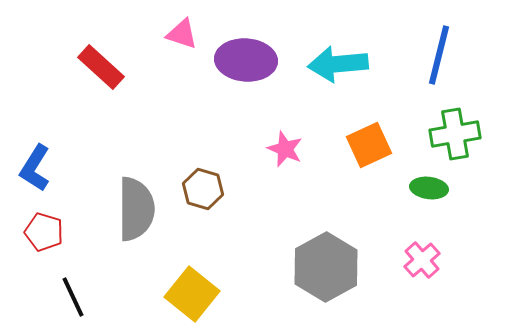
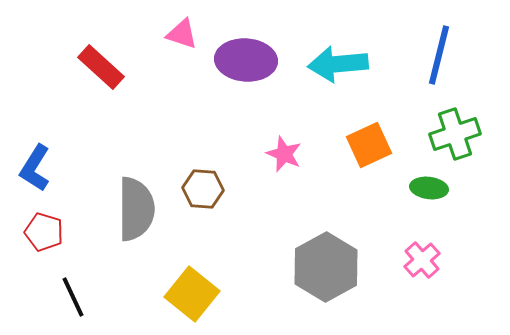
green cross: rotated 9 degrees counterclockwise
pink star: moved 1 px left, 5 px down
brown hexagon: rotated 12 degrees counterclockwise
